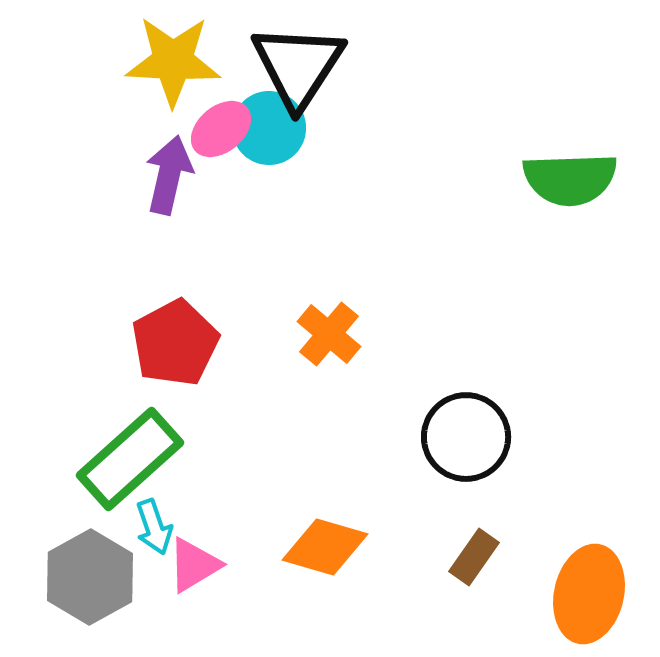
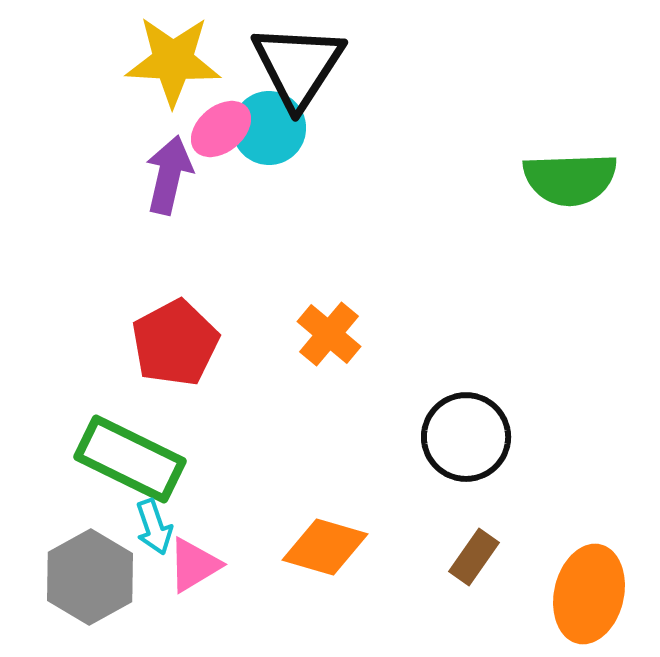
green rectangle: rotated 68 degrees clockwise
